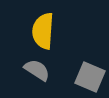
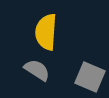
yellow semicircle: moved 3 px right, 1 px down
